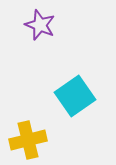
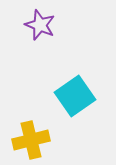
yellow cross: moved 3 px right
